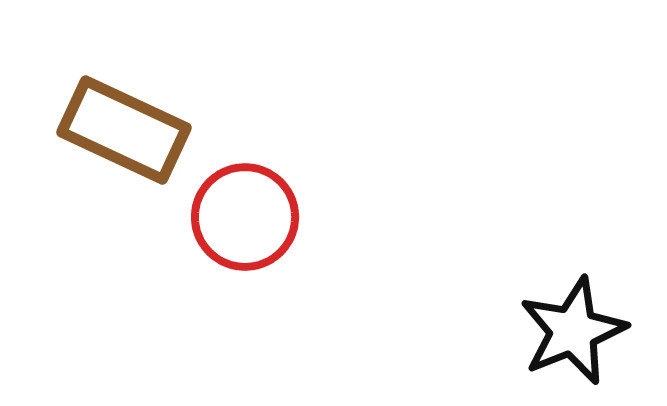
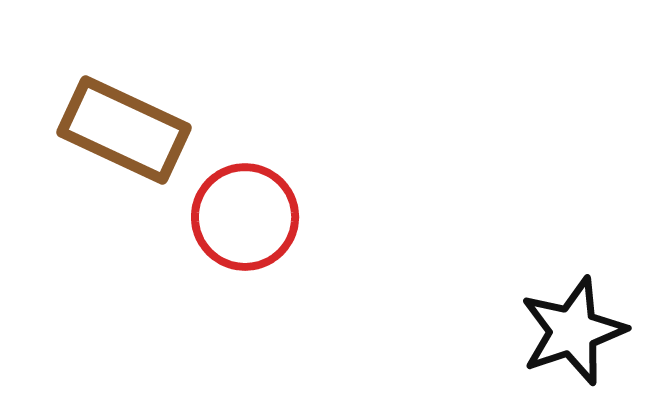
black star: rotated 3 degrees clockwise
